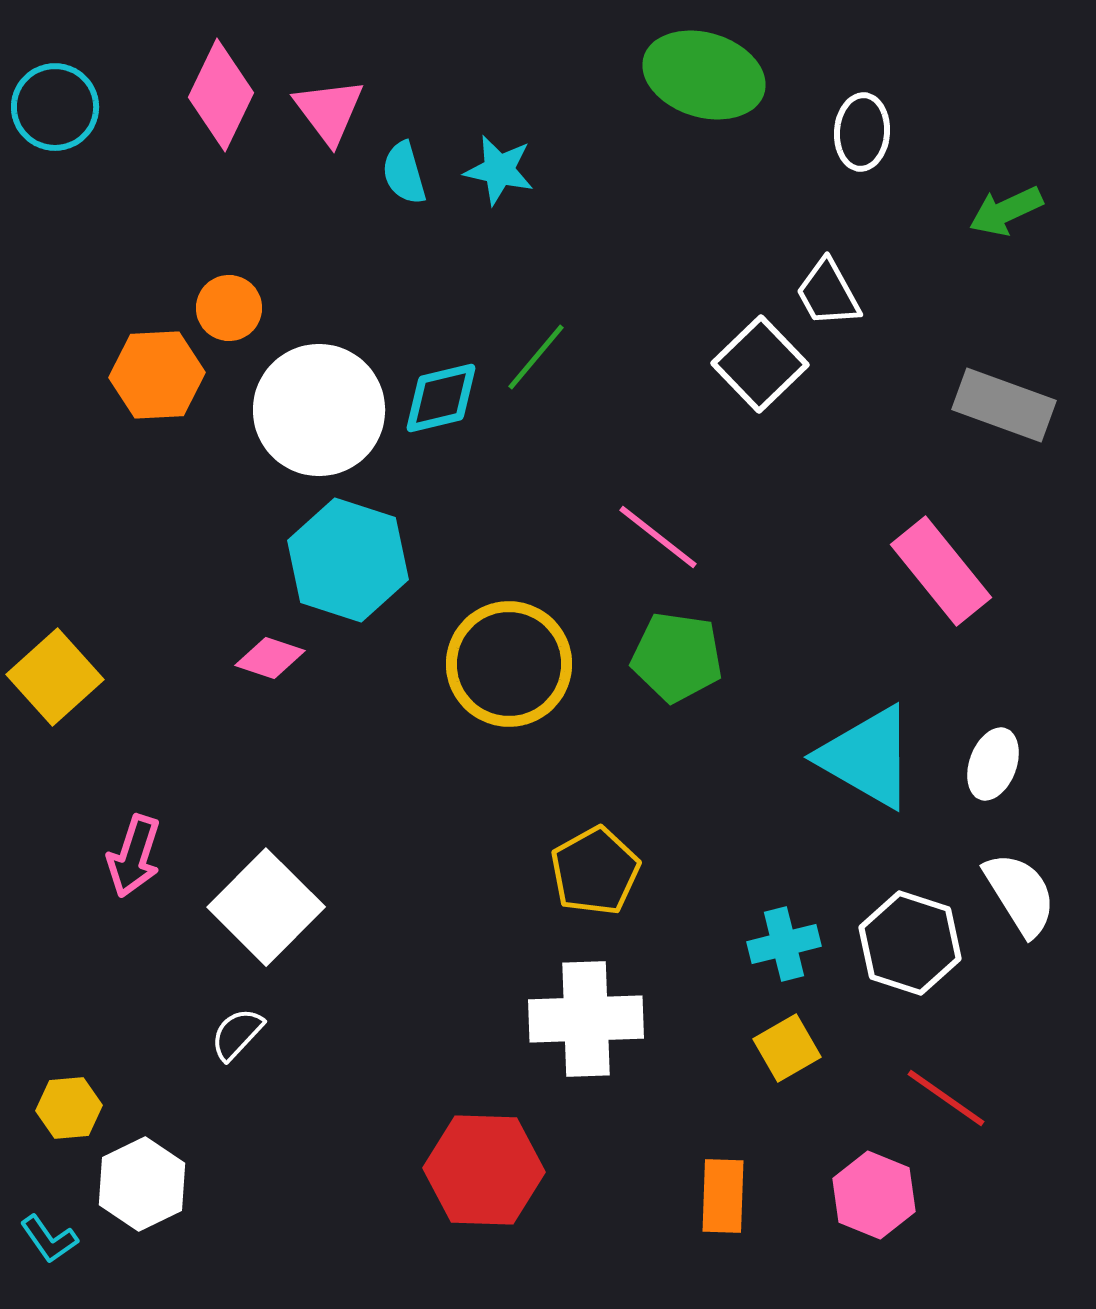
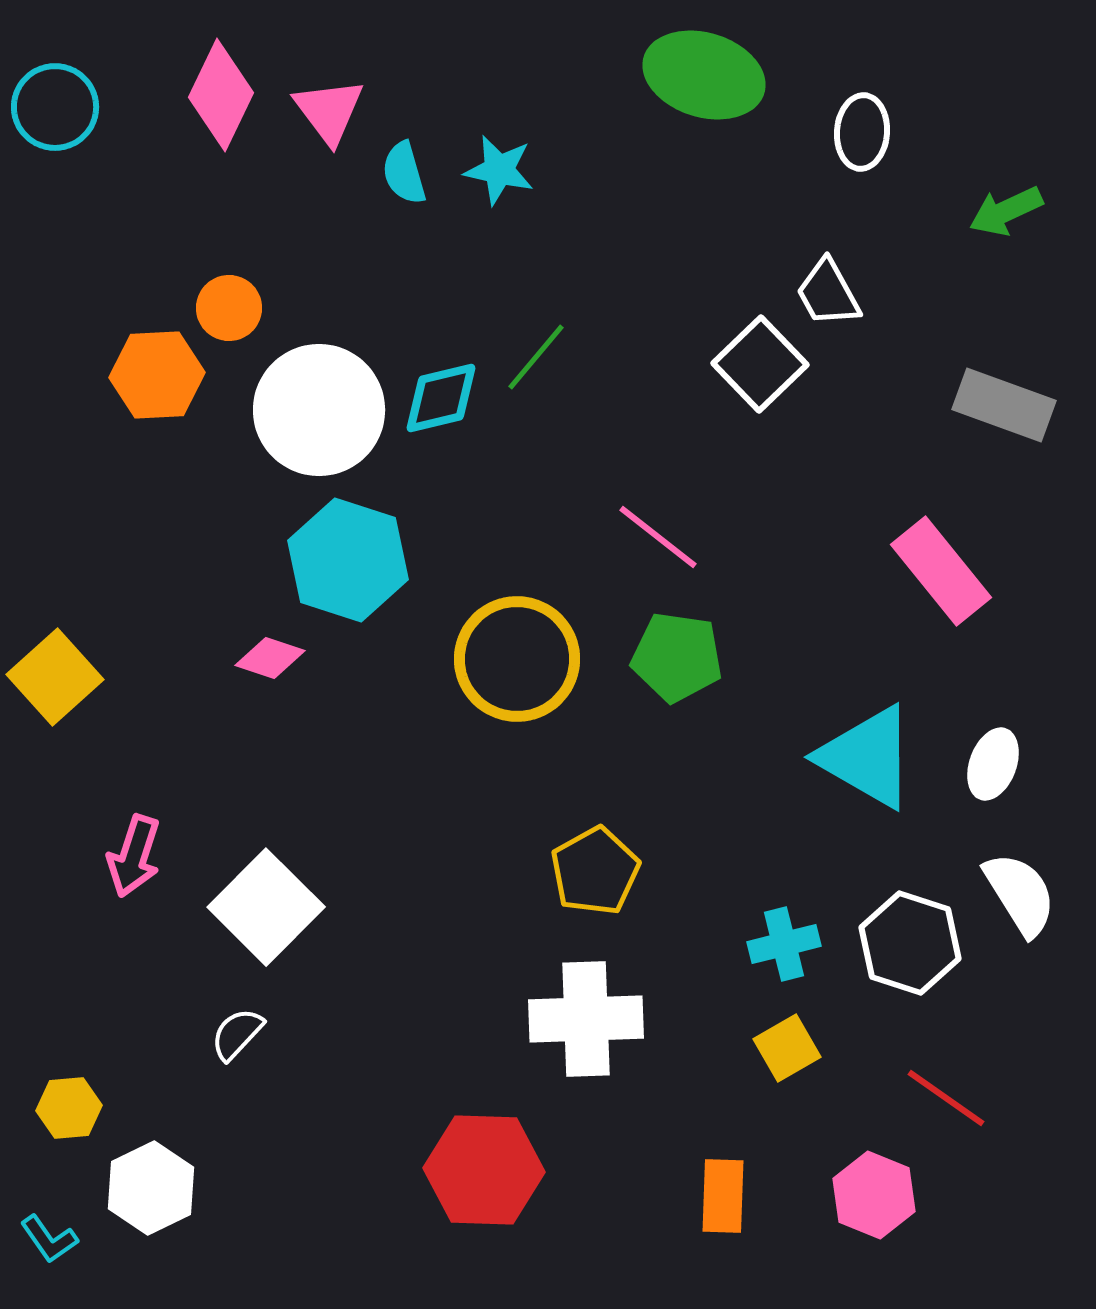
yellow circle at (509, 664): moved 8 px right, 5 px up
white hexagon at (142, 1184): moved 9 px right, 4 px down
